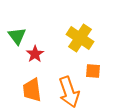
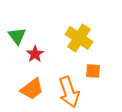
yellow cross: moved 1 px left
orange trapezoid: moved 1 px up; rotated 120 degrees counterclockwise
